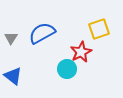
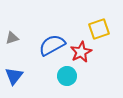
blue semicircle: moved 10 px right, 12 px down
gray triangle: moved 1 px right; rotated 40 degrees clockwise
cyan circle: moved 7 px down
blue triangle: moved 1 px right; rotated 30 degrees clockwise
